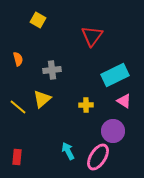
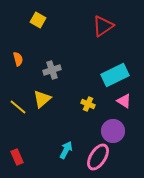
red triangle: moved 11 px right, 10 px up; rotated 20 degrees clockwise
gray cross: rotated 12 degrees counterclockwise
yellow cross: moved 2 px right, 1 px up; rotated 24 degrees clockwise
cyan arrow: moved 2 px left, 1 px up; rotated 54 degrees clockwise
red rectangle: rotated 28 degrees counterclockwise
